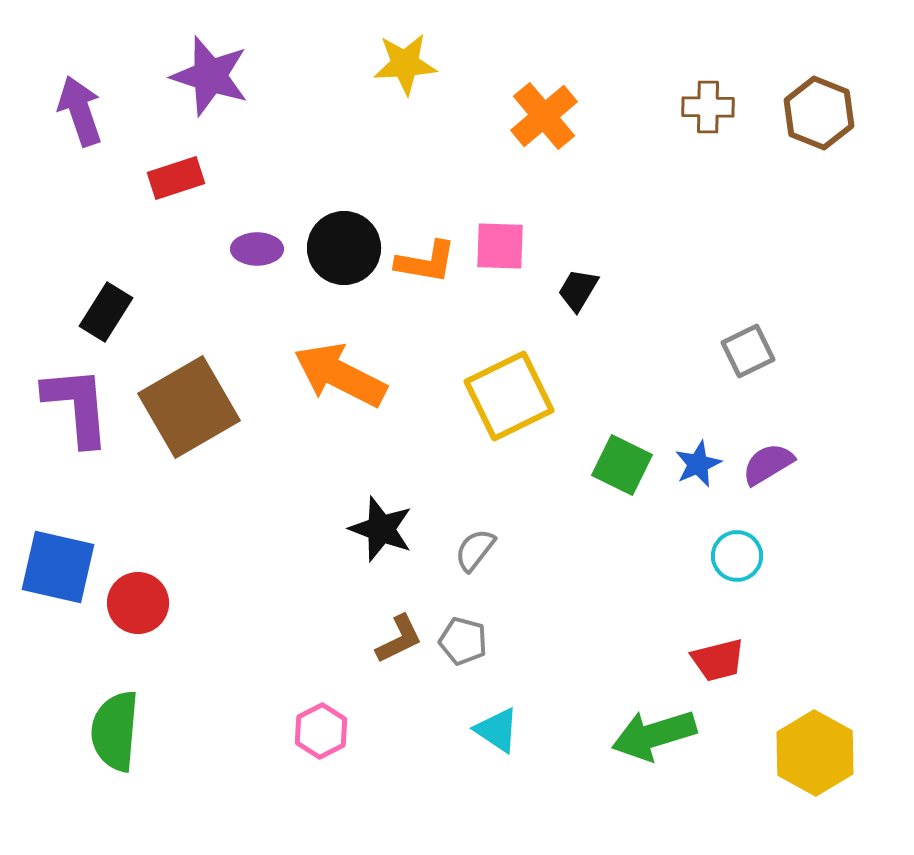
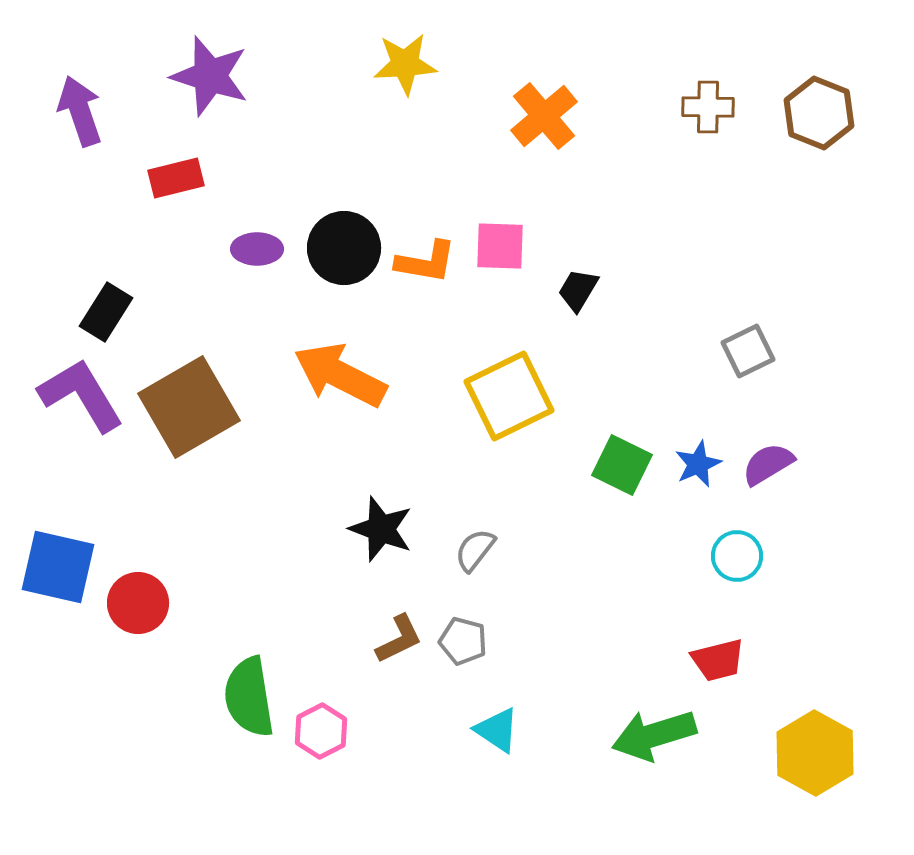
red rectangle: rotated 4 degrees clockwise
purple L-shape: moved 4 px right, 11 px up; rotated 26 degrees counterclockwise
green semicircle: moved 134 px right, 34 px up; rotated 14 degrees counterclockwise
